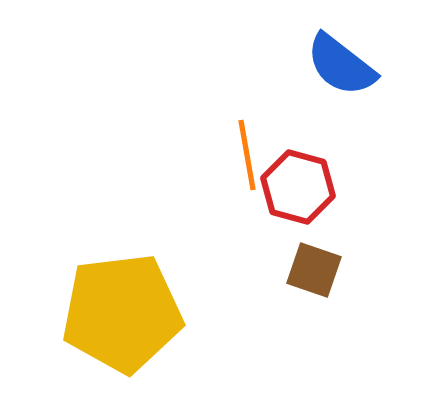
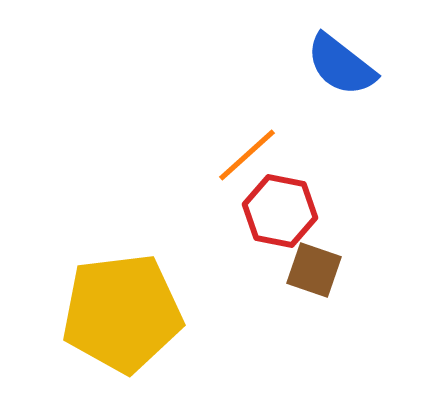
orange line: rotated 58 degrees clockwise
red hexagon: moved 18 px left, 24 px down; rotated 4 degrees counterclockwise
